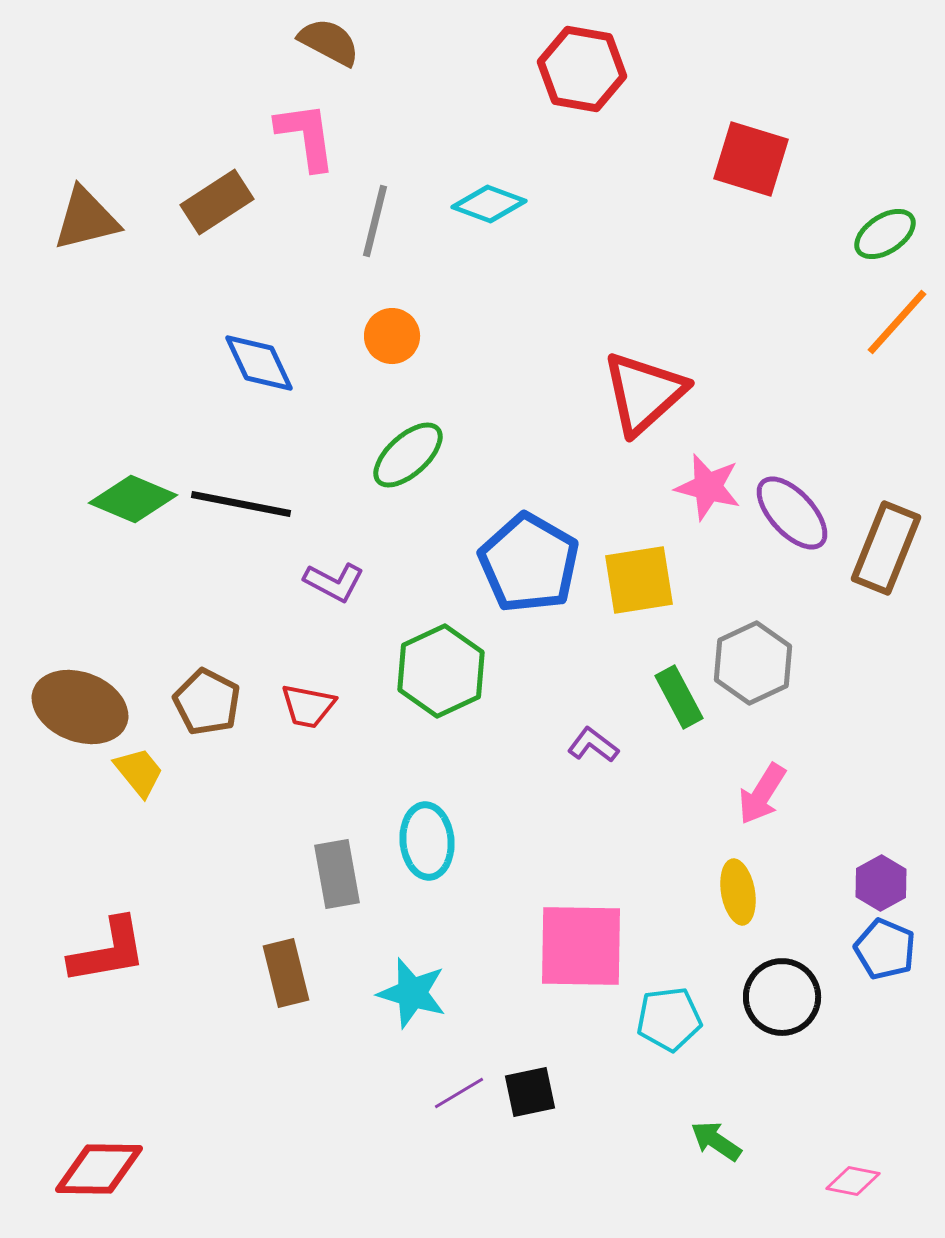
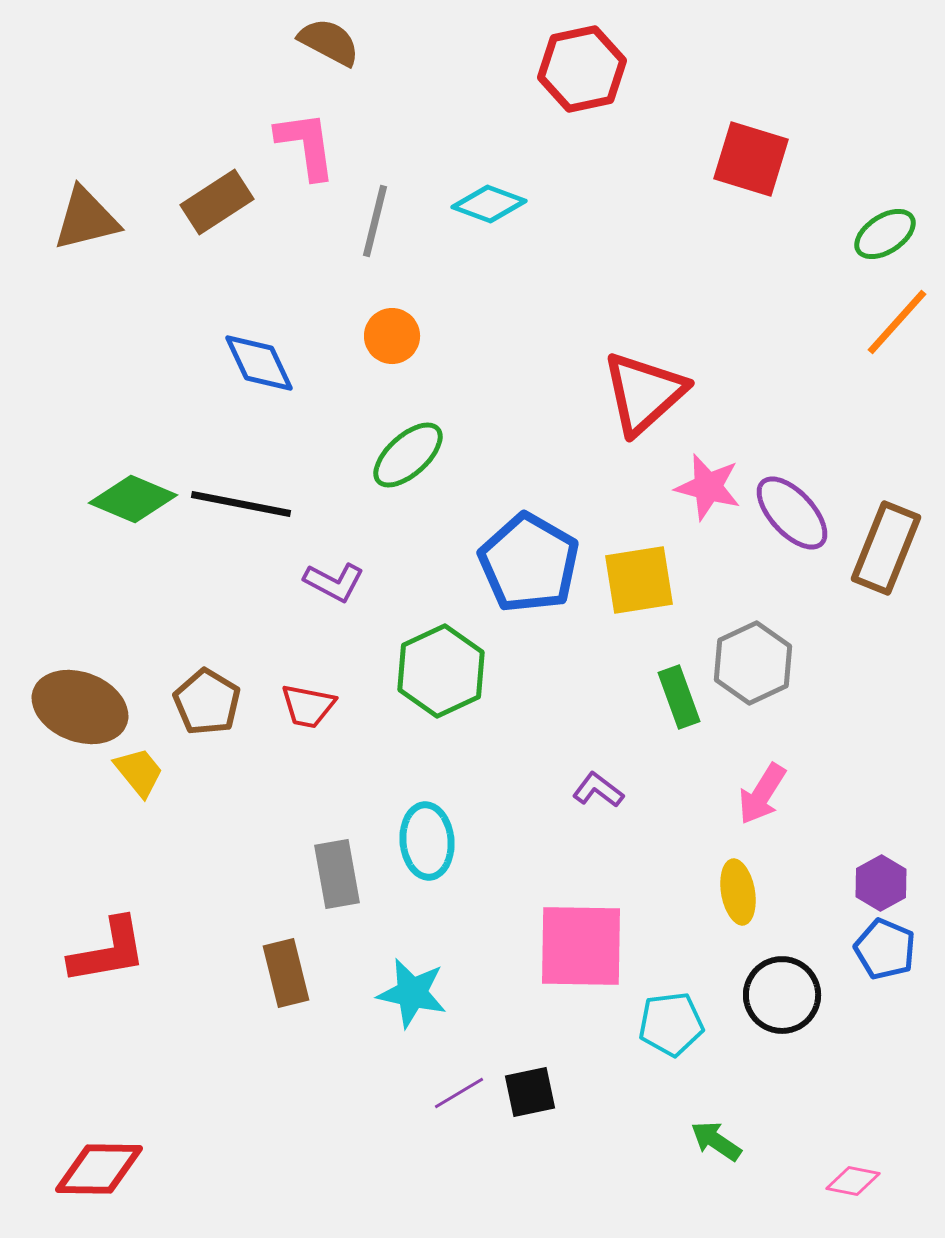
red hexagon at (582, 69): rotated 22 degrees counterclockwise
pink L-shape at (306, 136): moved 9 px down
green rectangle at (679, 697): rotated 8 degrees clockwise
brown pentagon at (207, 702): rotated 4 degrees clockwise
purple L-shape at (593, 745): moved 5 px right, 45 px down
cyan star at (412, 993): rotated 4 degrees counterclockwise
black circle at (782, 997): moved 2 px up
cyan pentagon at (669, 1019): moved 2 px right, 5 px down
